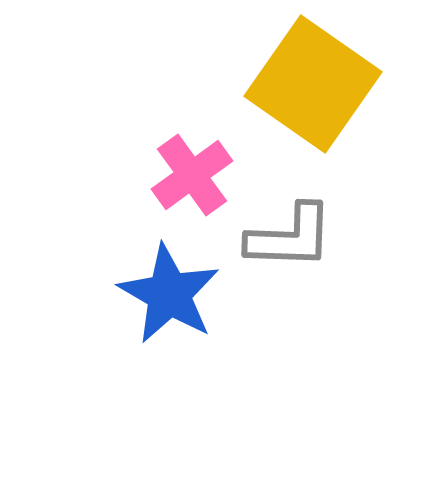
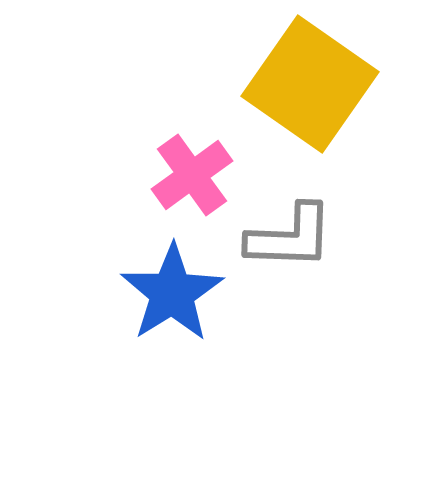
yellow square: moved 3 px left
blue star: moved 3 px right, 1 px up; rotated 10 degrees clockwise
